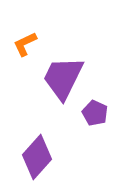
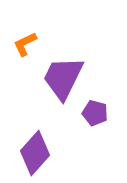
purple pentagon: rotated 10 degrees counterclockwise
purple diamond: moved 2 px left, 4 px up
